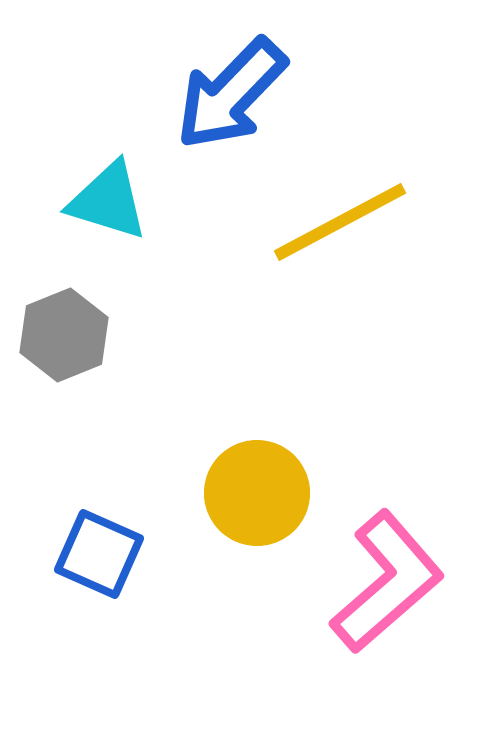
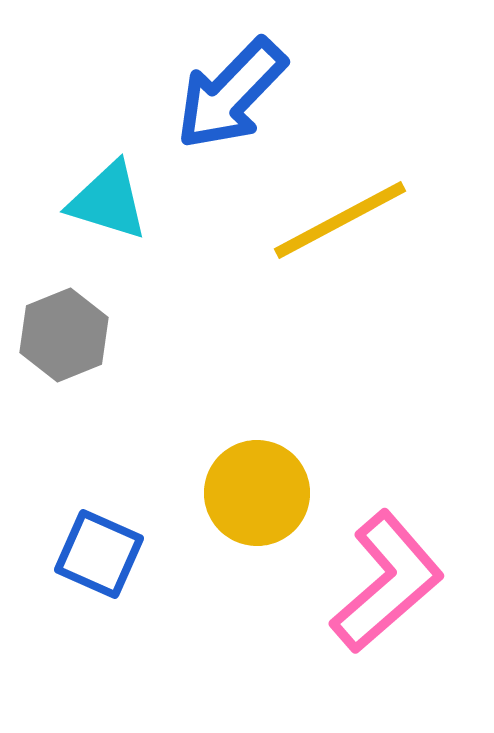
yellow line: moved 2 px up
